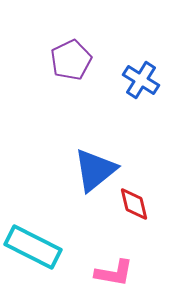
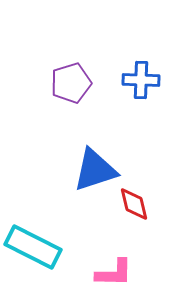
purple pentagon: moved 23 px down; rotated 9 degrees clockwise
blue cross: rotated 30 degrees counterclockwise
blue triangle: rotated 21 degrees clockwise
pink L-shape: rotated 9 degrees counterclockwise
